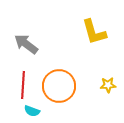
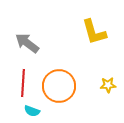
gray arrow: moved 1 px right, 1 px up
red line: moved 2 px up
